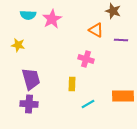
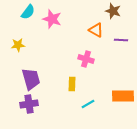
cyan semicircle: moved 3 px up; rotated 56 degrees counterclockwise
pink star: rotated 24 degrees counterclockwise
yellow star: rotated 16 degrees counterclockwise
purple cross: rotated 12 degrees counterclockwise
